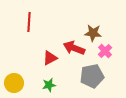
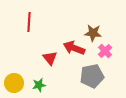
red triangle: rotated 42 degrees counterclockwise
green star: moved 10 px left
